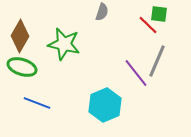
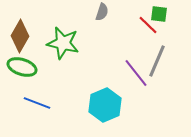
green star: moved 1 px left, 1 px up
